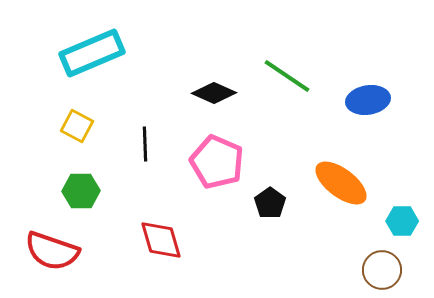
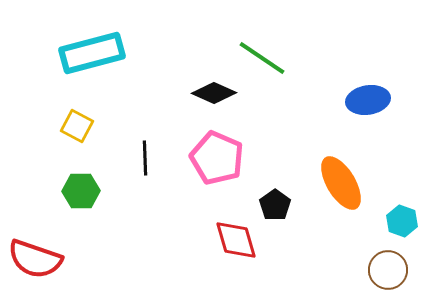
cyan rectangle: rotated 8 degrees clockwise
green line: moved 25 px left, 18 px up
black line: moved 14 px down
pink pentagon: moved 4 px up
orange ellipse: rotated 22 degrees clockwise
black pentagon: moved 5 px right, 2 px down
cyan hexagon: rotated 20 degrees clockwise
red diamond: moved 75 px right
red semicircle: moved 17 px left, 8 px down
brown circle: moved 6 px right
